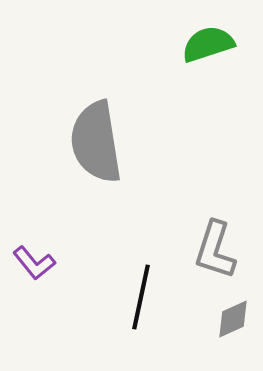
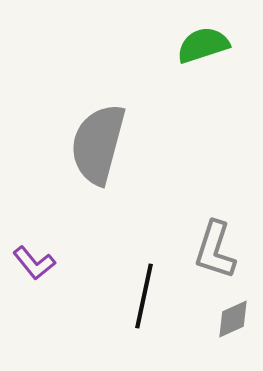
green semicircle: moved 5 px left, 1 px down
gray semicircle: moved 2 px right, 2 px down; rotated 24 degrees clockwise
black line: moved 3 px right, 1 px up
